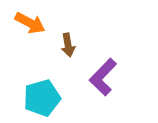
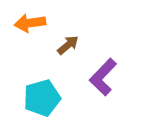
orange arrow: rotated 144 degrees clockwise
brown arrow: rotated 120 degrees counterclockwise
